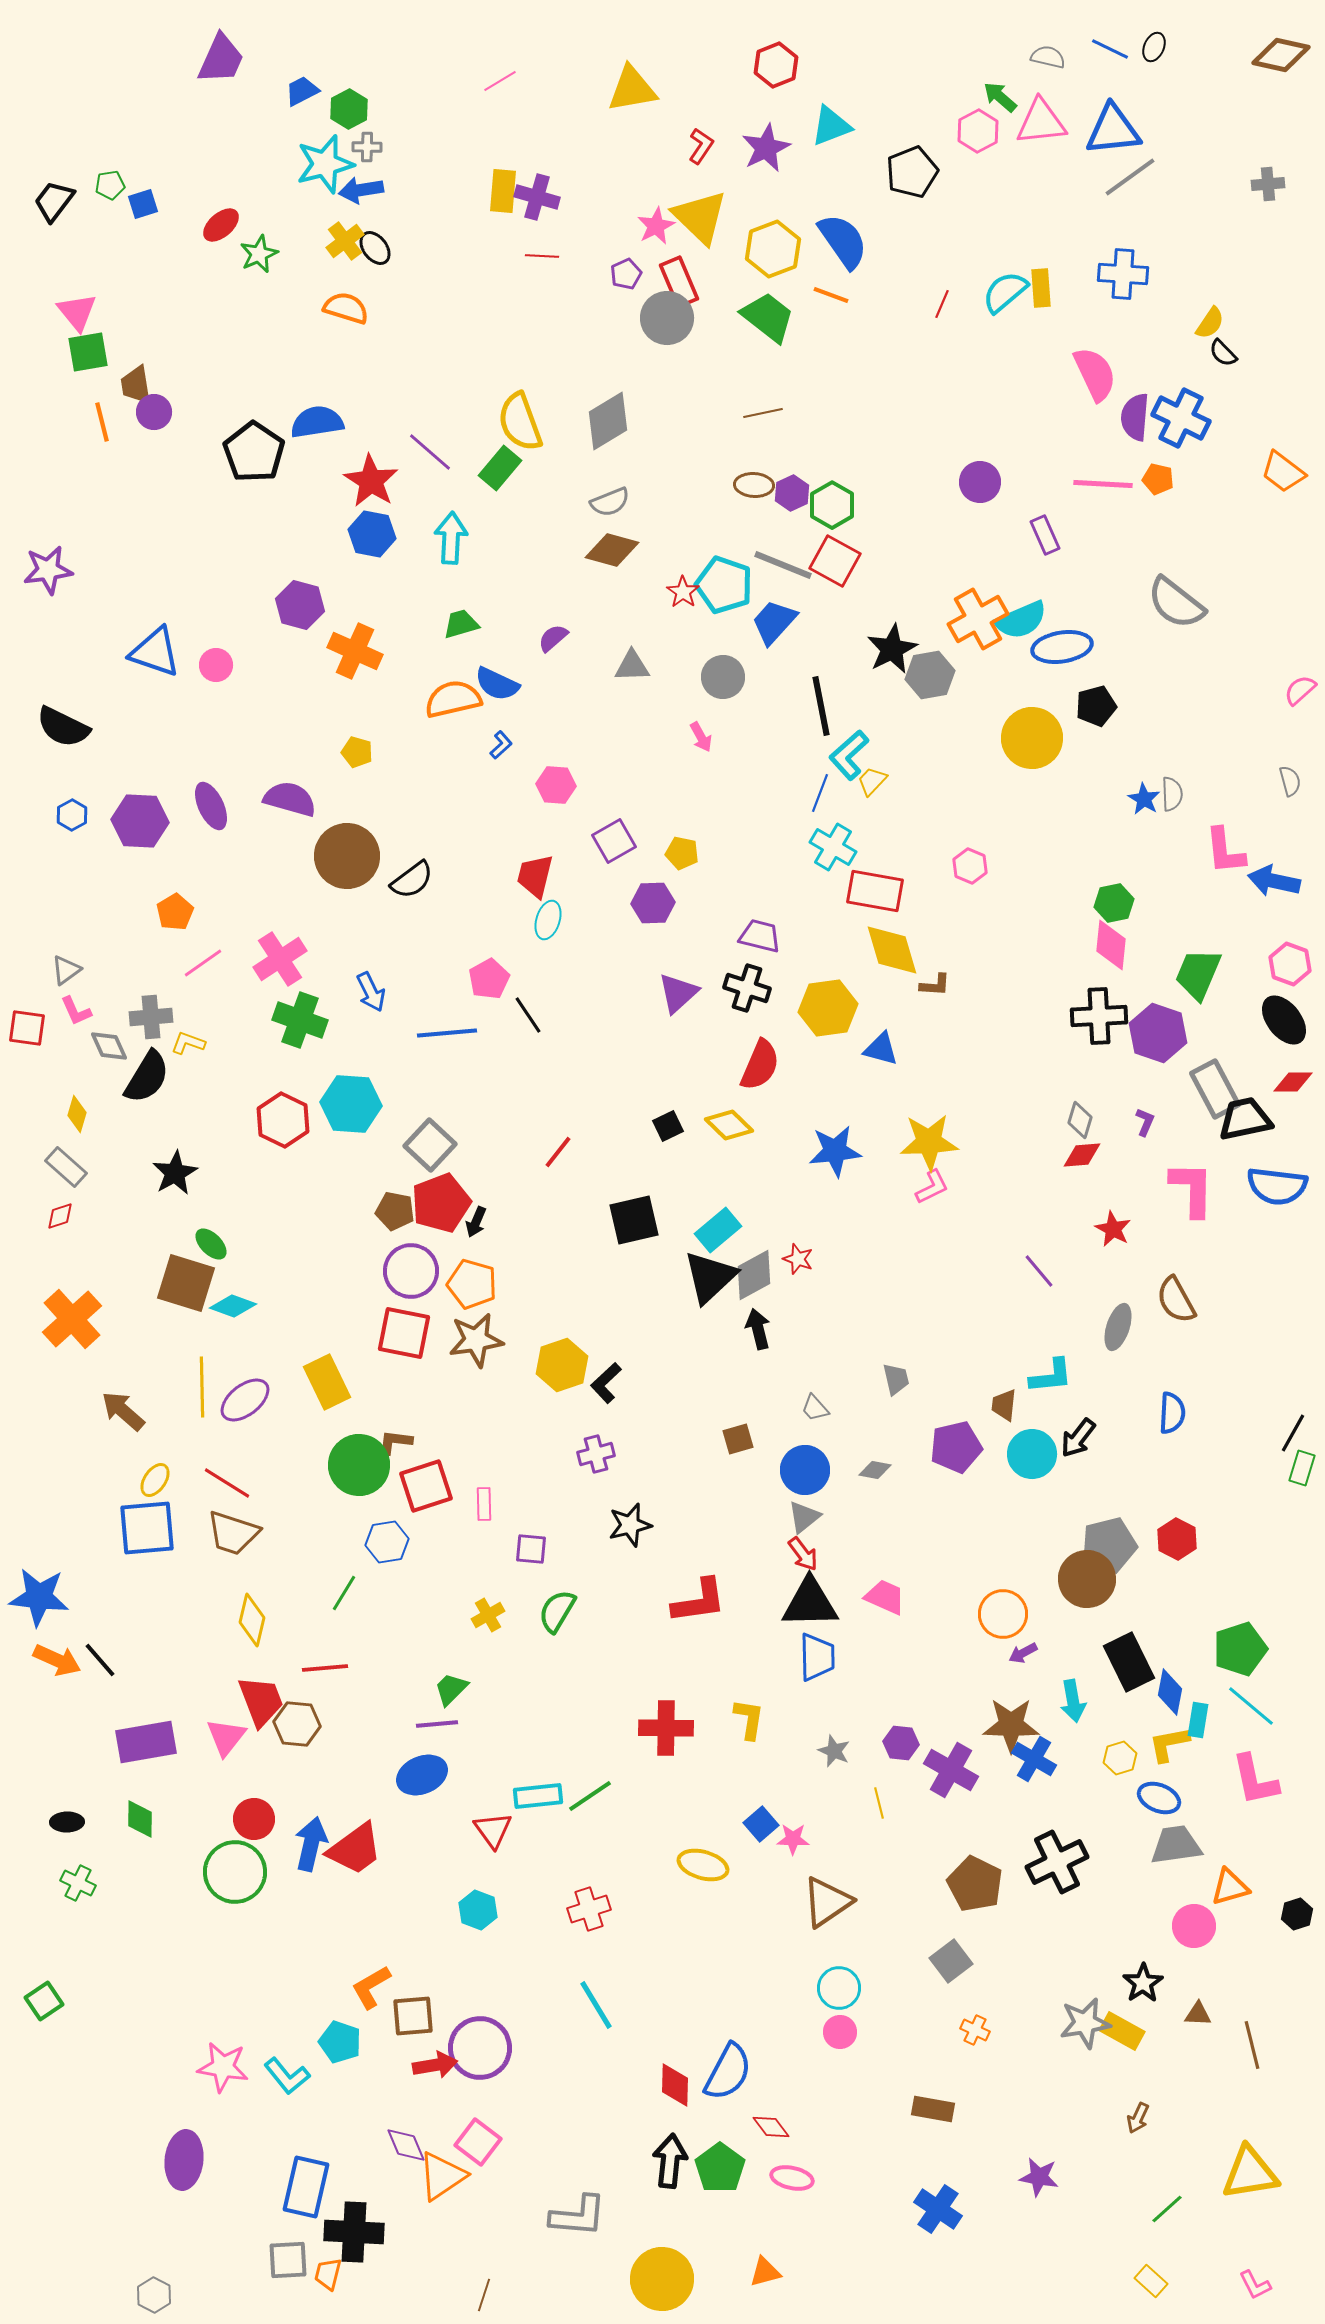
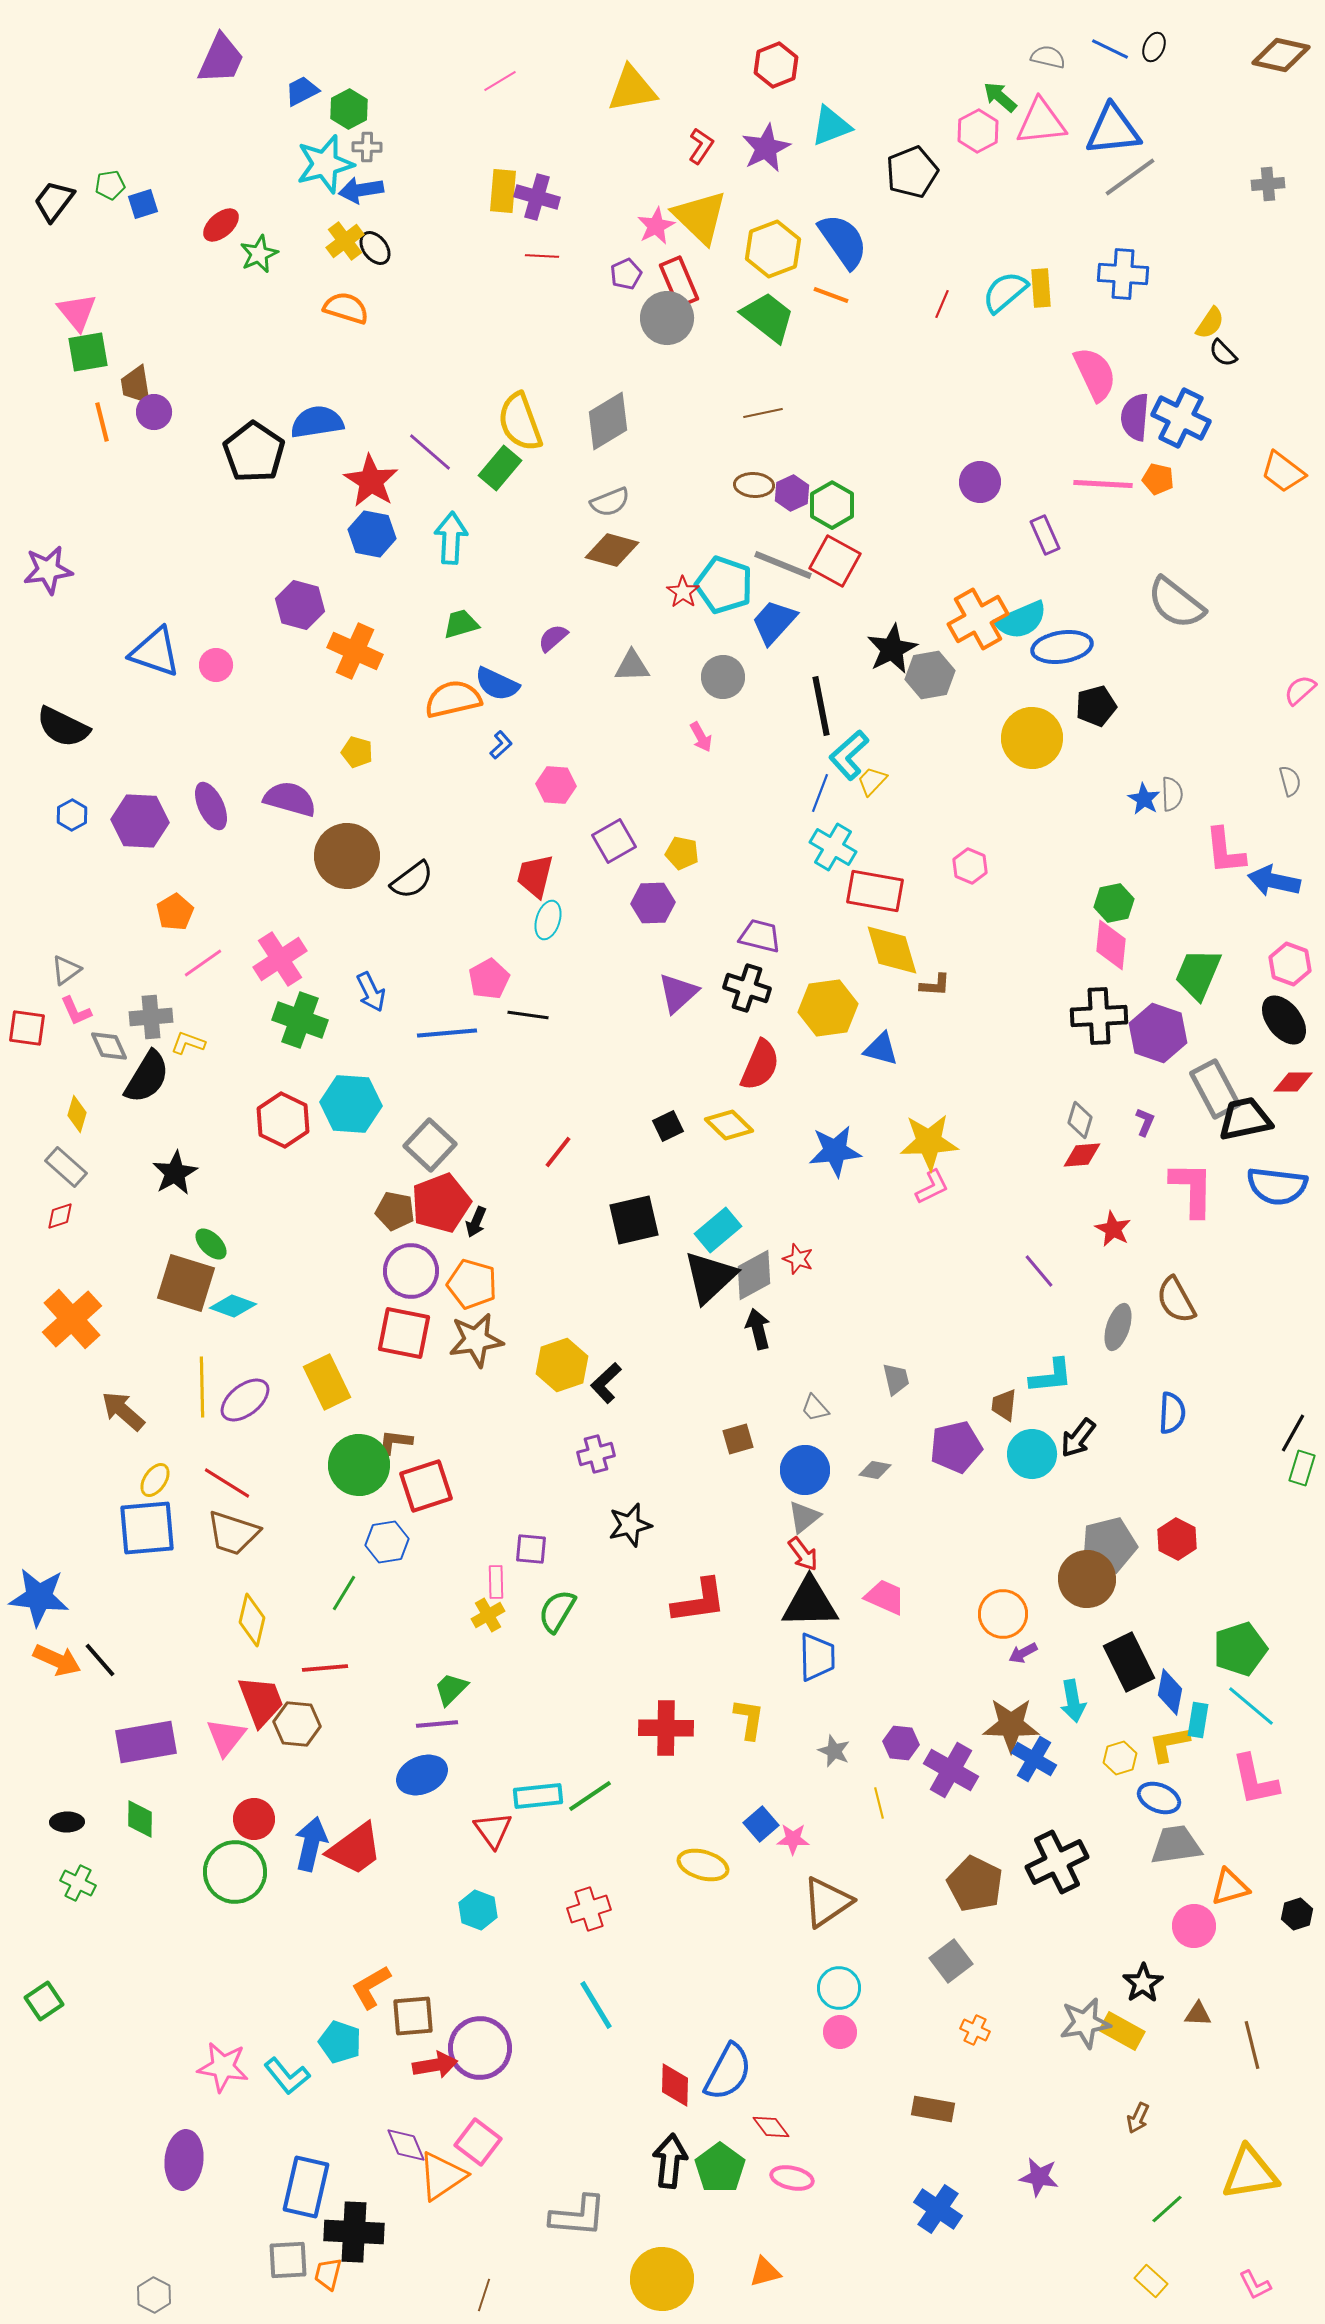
black line at (528, 1015): rotated 48 degrees counterclockwise
pink rectangle at (484, 1504): moved 12 px right, 78 px down
